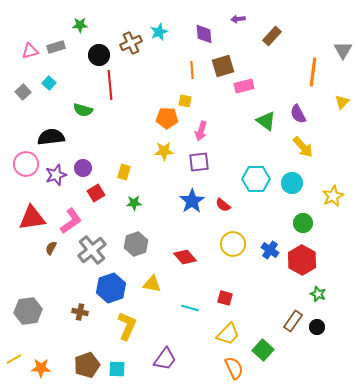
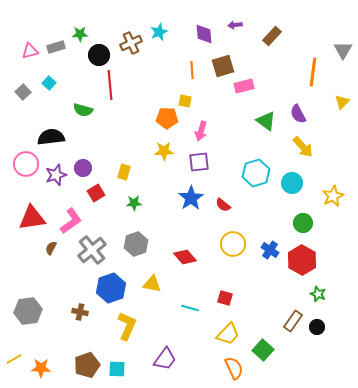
purple arrow at (238, 19): moved 3 px left, 6 px down
green star at (80, 25): moved 9 px down
cyan hexagon at (256, 179): moved 6 px up; rotated 16 degrees counterclockwise
blue star at (192, 201): moved 1 px left, 3 px up
